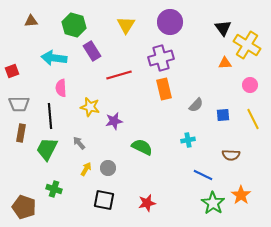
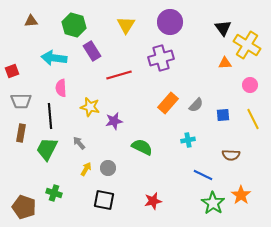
orange rectangle: moved 4 px right, 14 px down; rotated 55 degrees clockwise
gray trapezoid: moved 2 px right, 3 px up
green cross: moved 4 px down
red star: moved 6 px right, 2 px up
